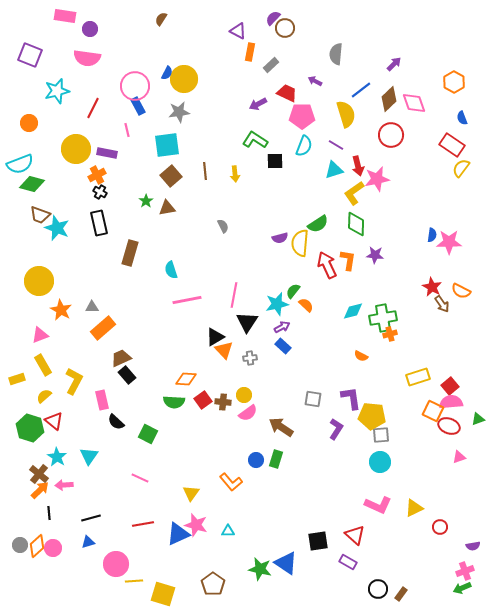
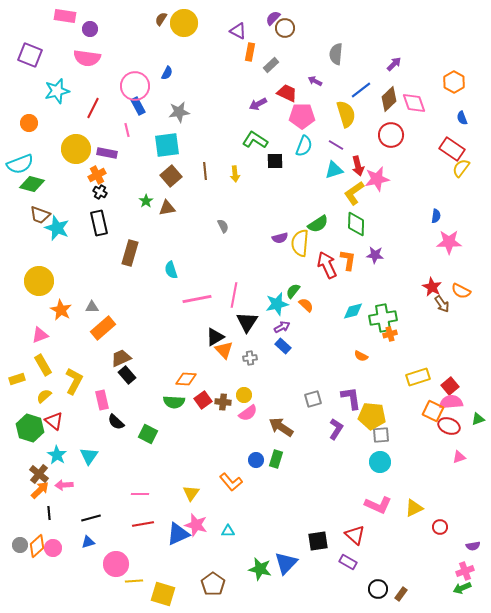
yellow circle at (184, 79): moved 56 px up
red rectangle at (452, 145): moved 4 px down
blue semicircle at (432, 235): moved 4 px right, 19 px up
pink line at (187, 300): moved 10 px right, 1 px up
gray square at (313, 399): rotated 24 degrees counterclockwise
cyan star at (57, 457): moved 2 px up
pink line at (140, 478): moved 16 px down; rotated 24 degrees counterclockwise
blue triangle at (286, 563): rotated 40 degrees clockwise
